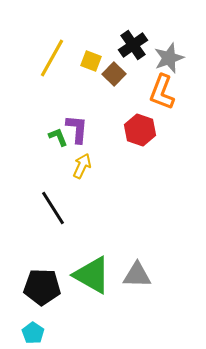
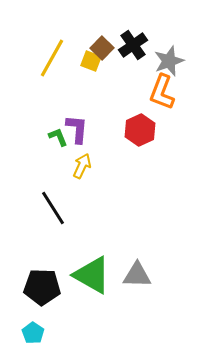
gray star: moved 3 px down
brown square: moved 12 px left, 26 px up
red hexagon: rotated 16 degrees clockwise
